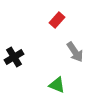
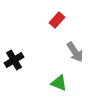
black cross: moved 3 px down
green triangle: moved 2 px right, 2 px up
